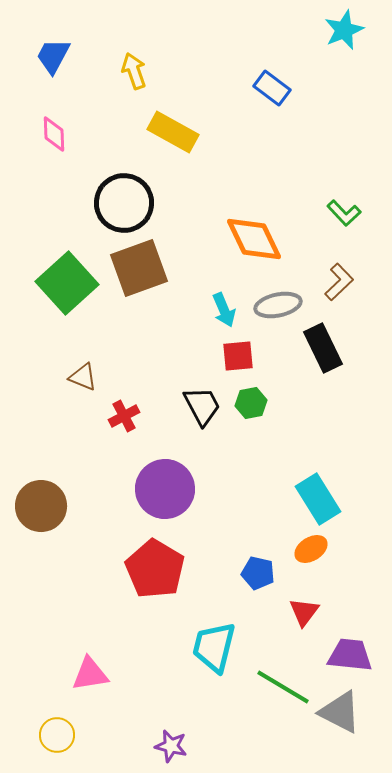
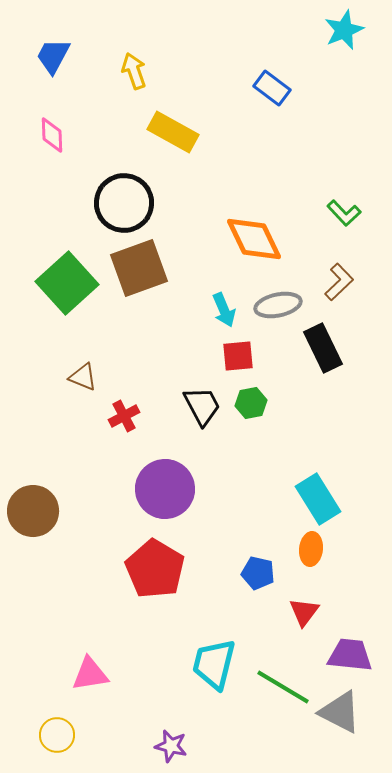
pink diamond: moved 2 px left, 1 px down
brown circle: moved 8 px left, 5 px down
orange ellipse: rotated 52 degrees counterclockwise
cyan trapezoid: moved 17 px down
